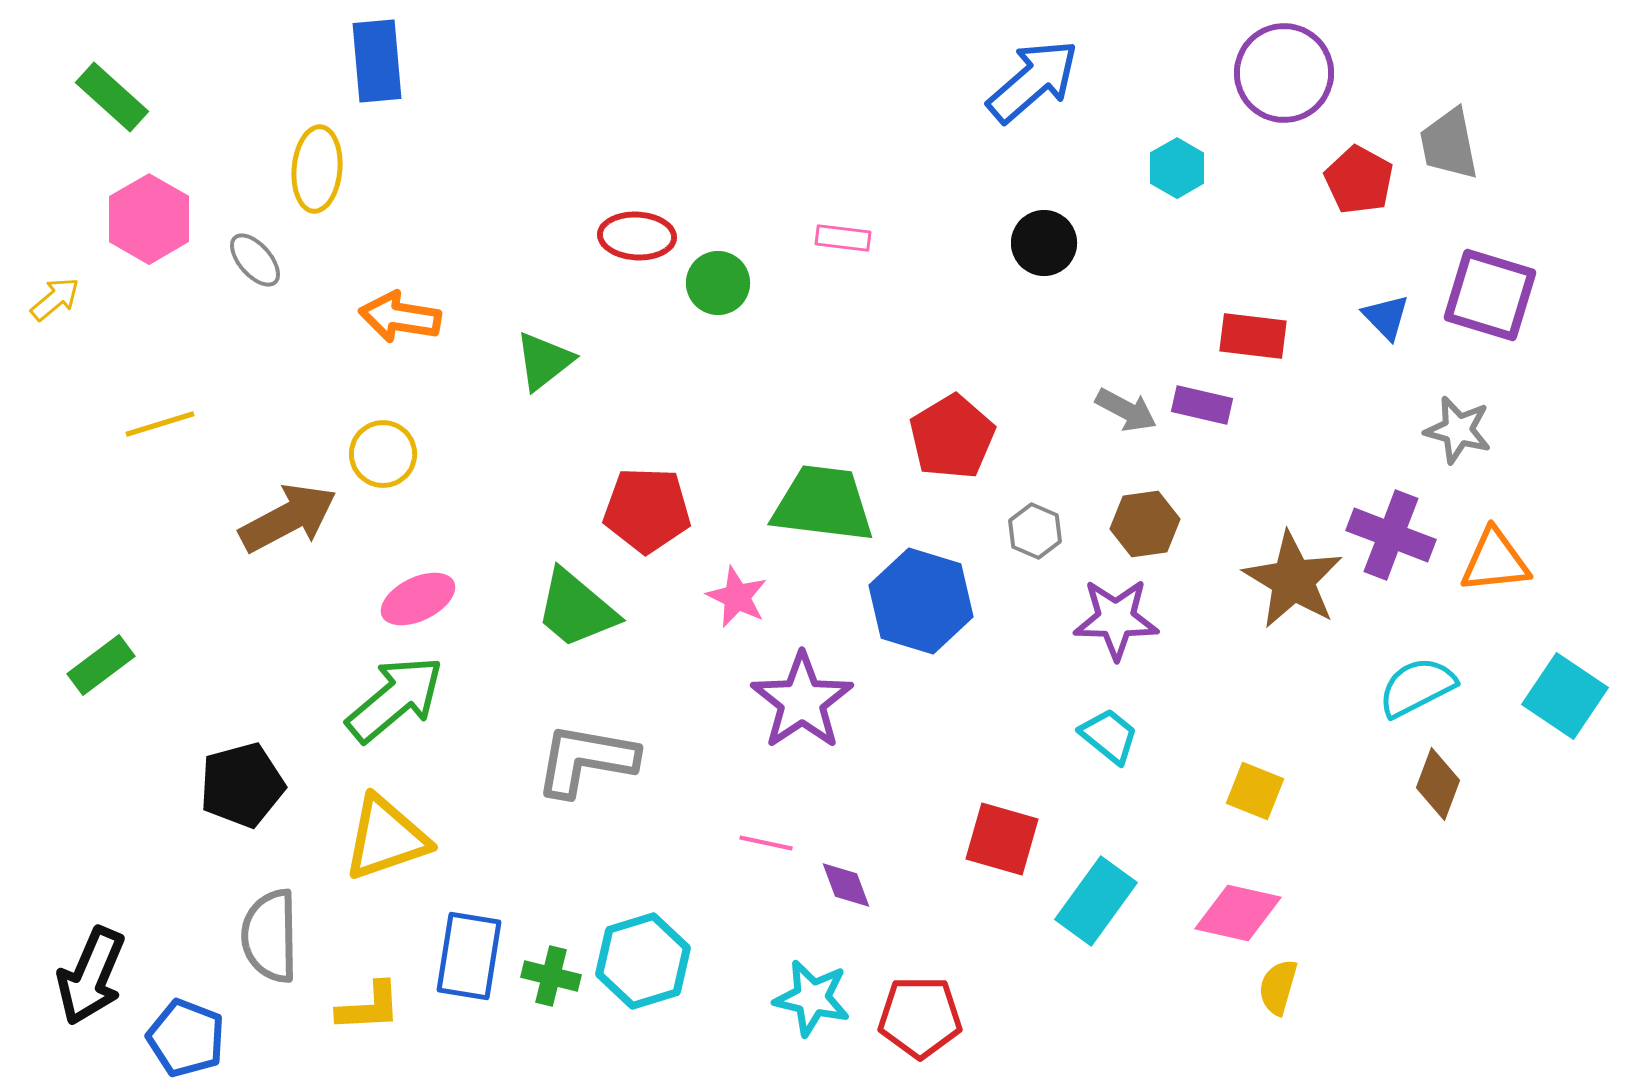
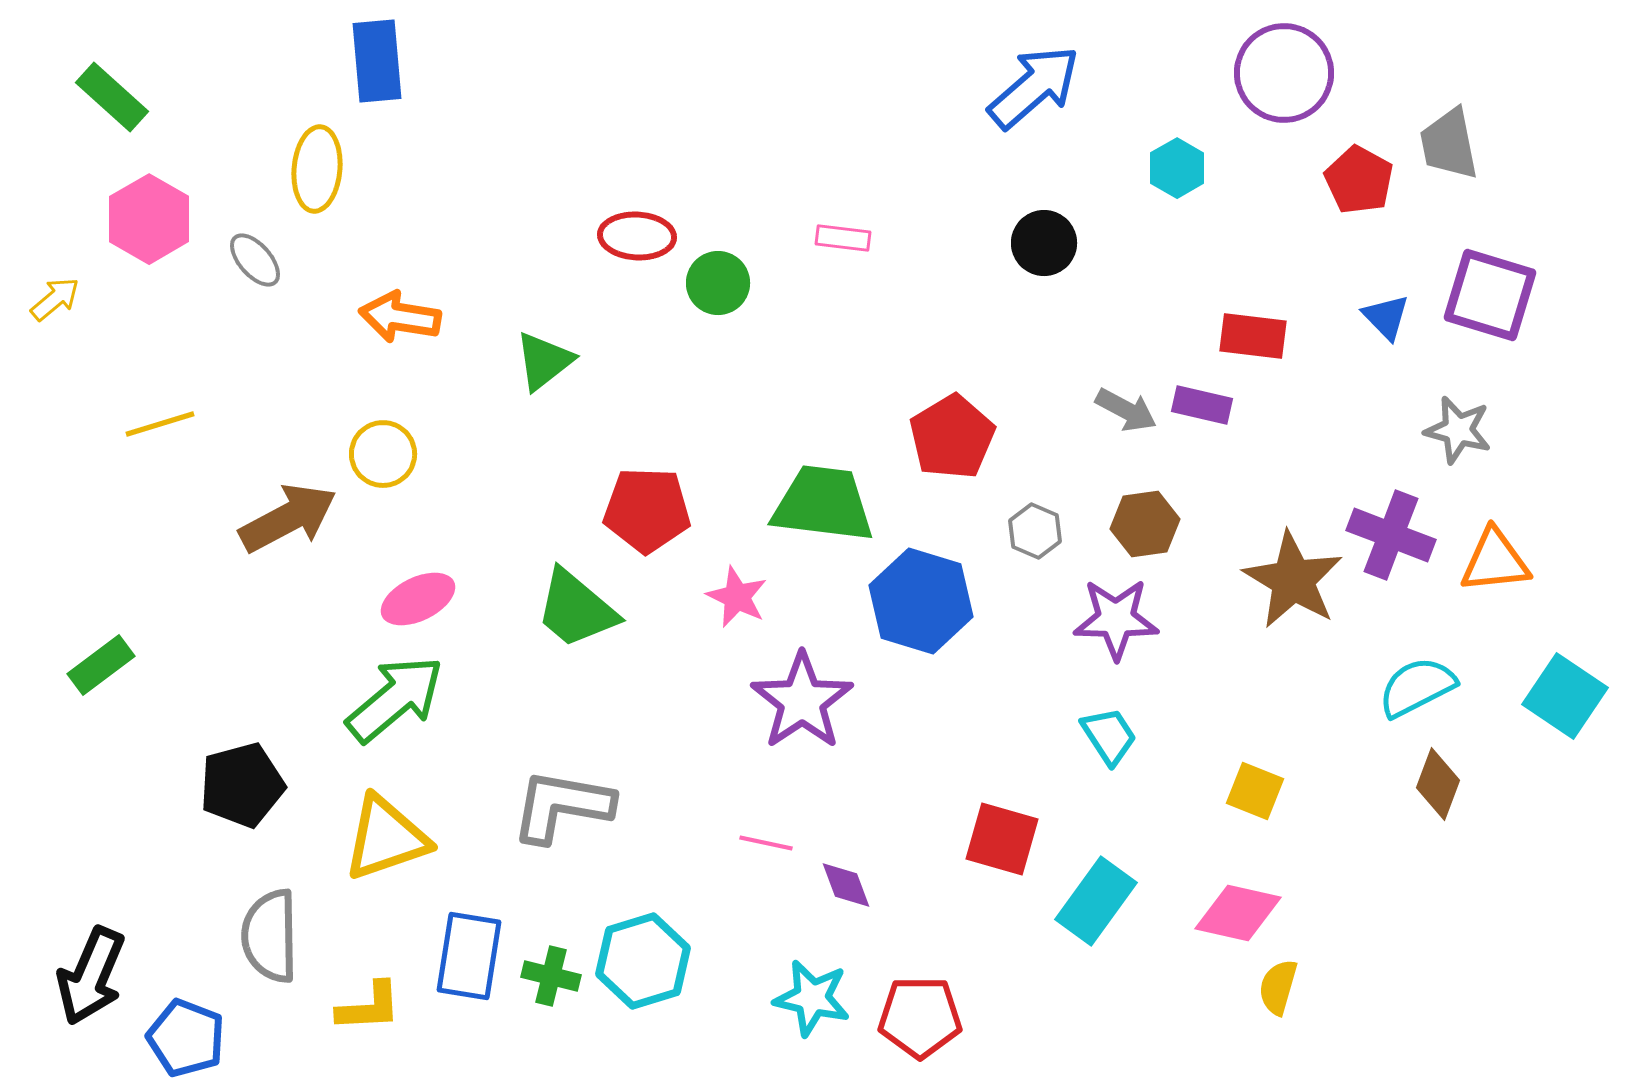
blue arrow at (1033, 81): moved 1 px right, 6 px down
cyan trapezoid at (1109, 736): rotated 18 degrees clockwise
gray L-shape at (586, 760): moved 24 px left, 46 px down
